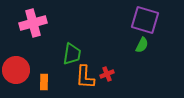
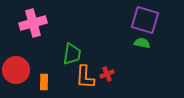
green semicircle: moved 2 px up; rotated 105 degrees counterclockwise
